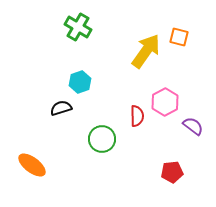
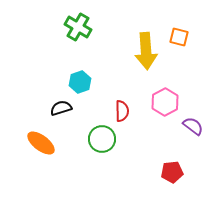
yellow arrow: rotated 141 degrees clockwise
red semicircle: moved 15 px left, 5 px up
orange ellipse: moved 9 px right, 22 px up
